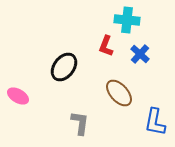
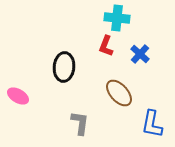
cyan cross: moved 10 px left, 2 px up
black ellipse: rotated 32 degrees counterclockwise
blue L-shape: moved 3 px left, 2 px down
